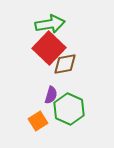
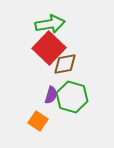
green hexagon: moved 3 px right, 12 px up; rotated 8 degrees counterclockwise
orange square: rotated 24 degrees counterclockwise
